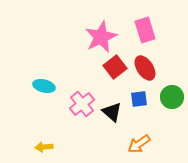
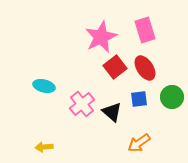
orange arrow: moved 1 px up
